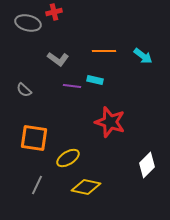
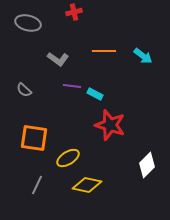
red cross: moved 20 px right
cyan rectangle: moved 14 px down; rotated 14 degrees clockwise
red star: moved 3 px down
yellow diamond: moved 1 px right, 2 px up
